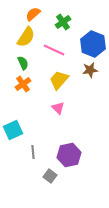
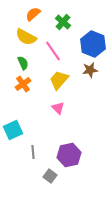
green cross: rotated 14 degrees counterclockwise
yellow semicircle: rotated 85 degrees clockwise
pink line: moved 1 px left, 1 px down; rotated 30 degrees clockwise
